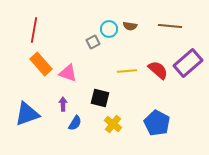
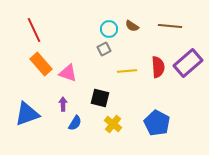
brown semicircle: moved 2 px right; rotated 24 degrees clockwise
red line: rotated 35 degrees counterclockwise
gray square: moved 11 px right, 7 px down
red semicircle: moved 3 px up; rotated 45 degrees clockwise
